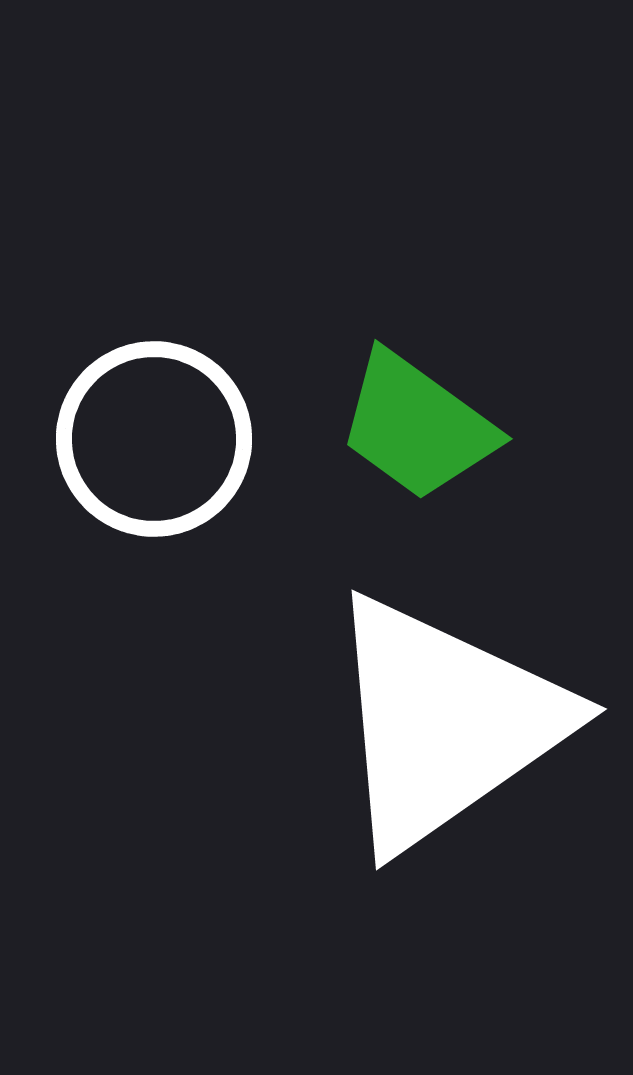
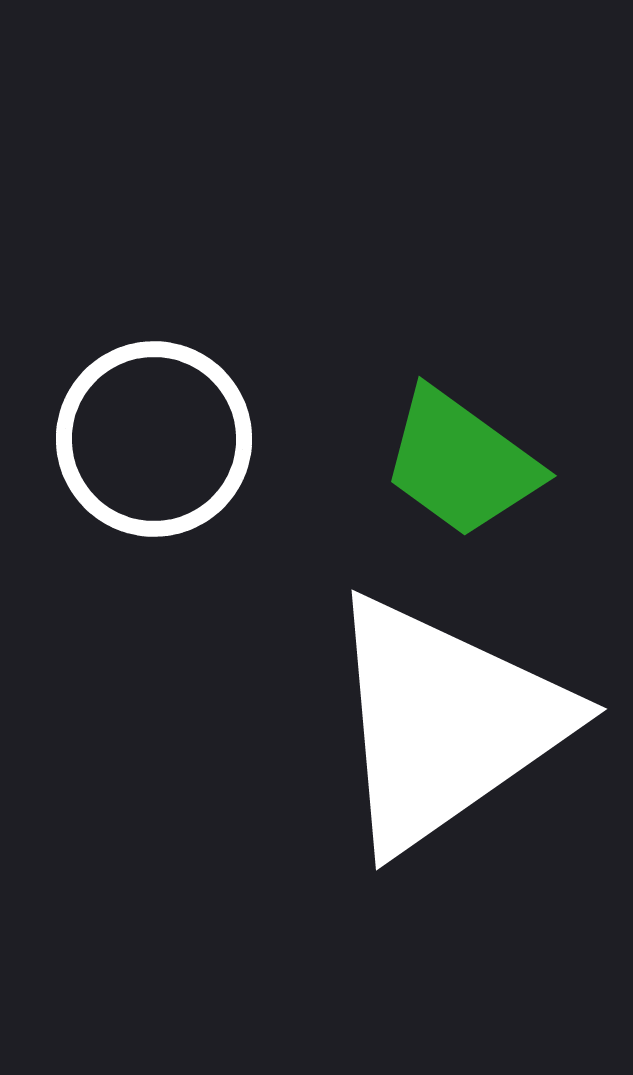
green trapezoid: moved 44 px right, 37 px down
